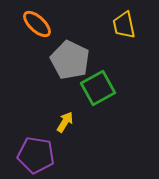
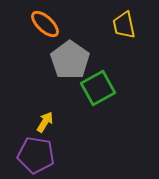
orange ellipse: moved 8 px right
gray pentagon: rotated 9 degrees clockwise
yellow arrow: moved 20 px left
